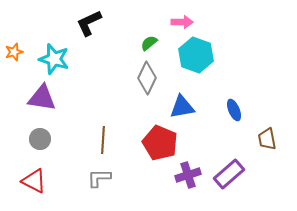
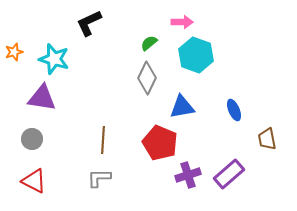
gray circle: moved 8 px left
